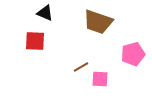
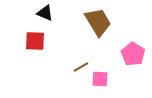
brown trapezoid: rotated 140 degrees counterclockwise
pink pentagon: rotated 25 degrees counterclockwise
